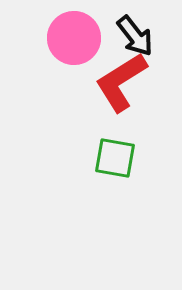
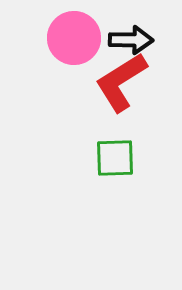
black arrow: moved 4 px left, 4 px down; rotated 51 degrees counterclockwise
green square: rotated 12 degrees counterclockwise
